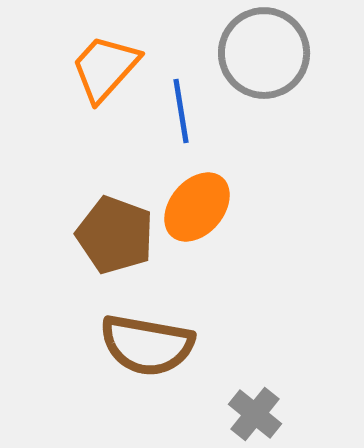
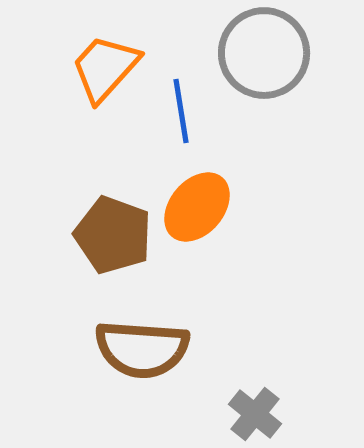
brown pentagon: moved 2 px left
brown semicircle: moved 5 px left, 4 px down; rotated 6 degrees counterclockwise
